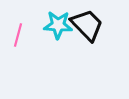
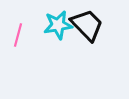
cyan star: rotated 12 degrees counterclockwise
